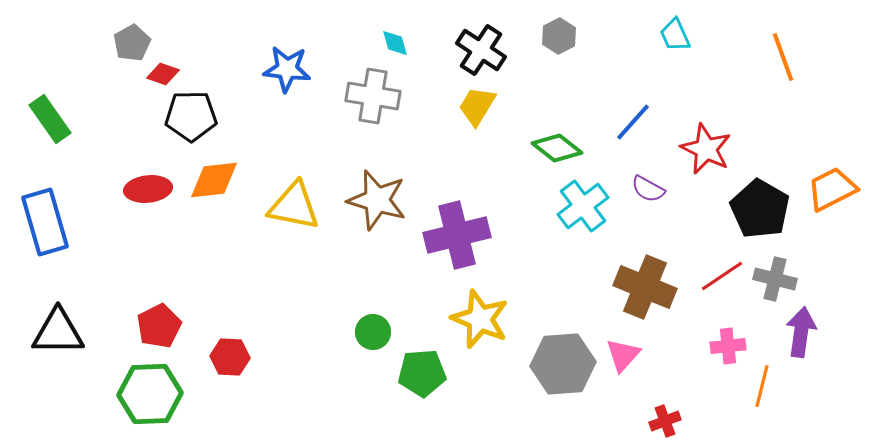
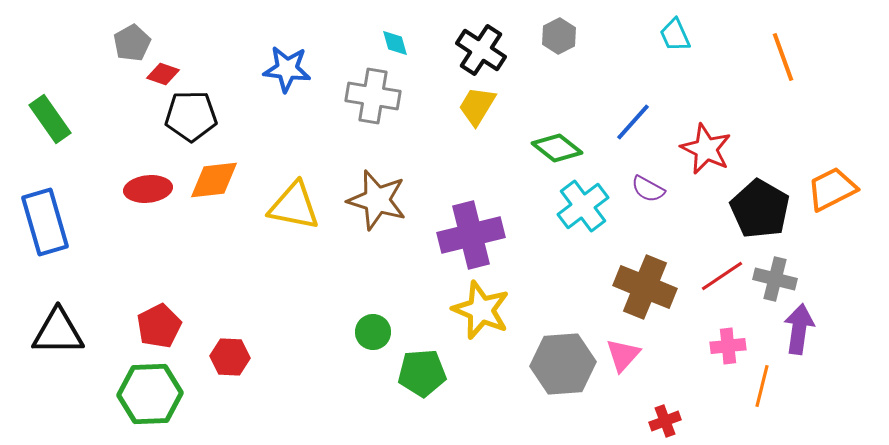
purple cross at (457, 235): moved 14 px right
yellow star at (480, 319): moved 1 px right, 9 px up
purple arrow at (801, 332): moved 2 px left, 3 px up
